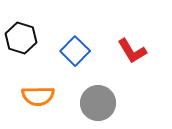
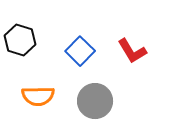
black hexagon: moved 1 px left, 2 px down
blue square: moved 5 px right
gray circle: moved 3 px left, 2 px up
